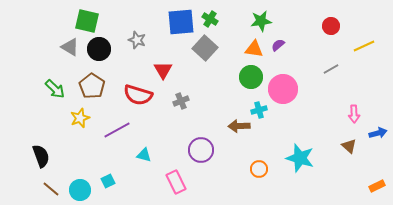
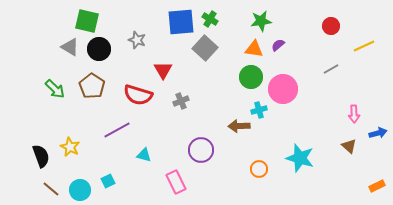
yellow star: moved 10 px left, 29 px down; rotated 24 degrees counterclockwise
